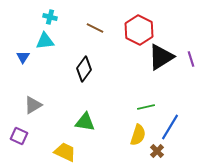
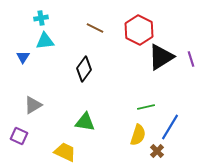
cyan cross: moved 9 px left, 1 px down; rotated 24 degrees counterclockwise
